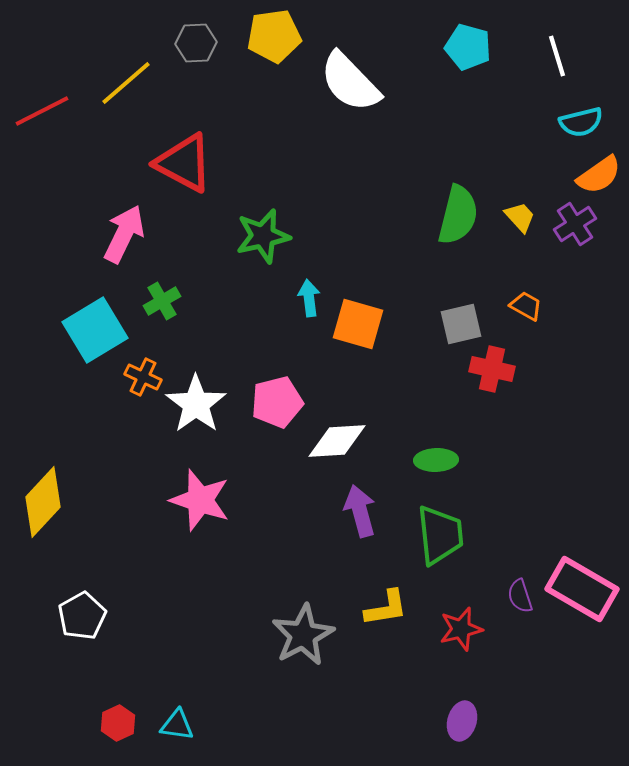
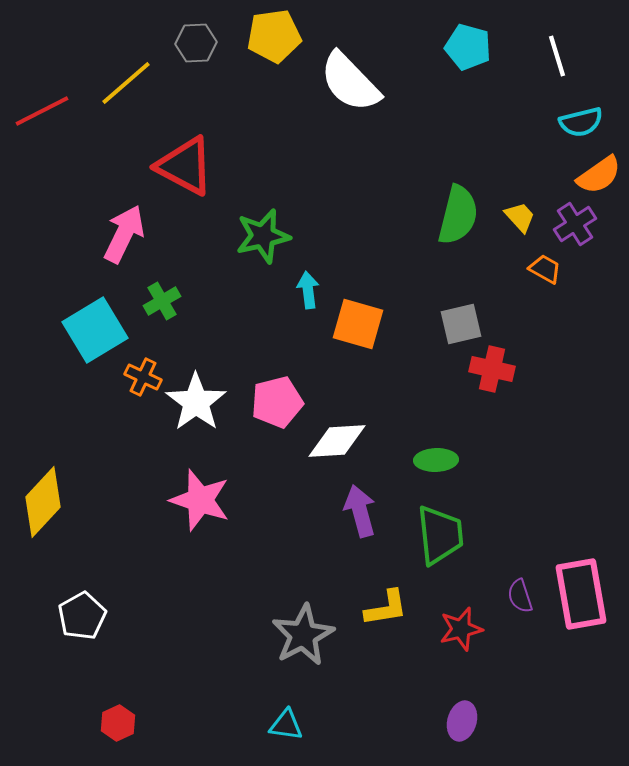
red triangle: moved 1 px right, 3 px down
cyan arrow: moved 1 px left, 8 px up
orange trapezoid: moved 19 px right, 37 px up
white star: moved 2 px up
pink rectangle: moved 1 px left, 5 px down; rotated 50 degrees clockwise
cyan triangle: moved 109 px right
